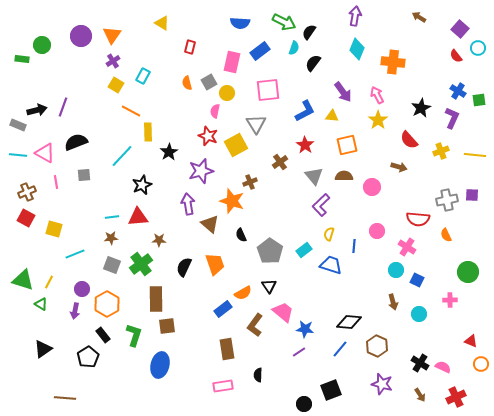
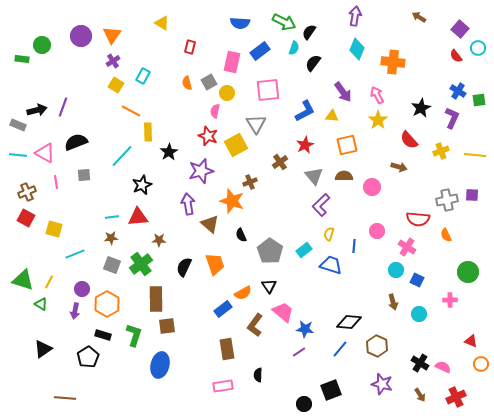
red star at (305, 145): rotated 12 degrees clockwise
black rectangle at (103, 335): rotated 35 degrees counterclockwise
